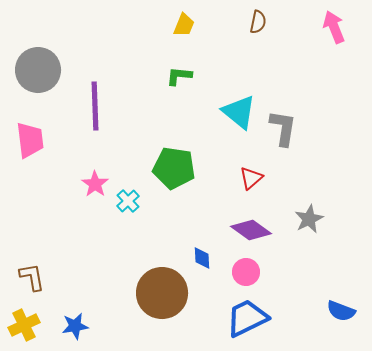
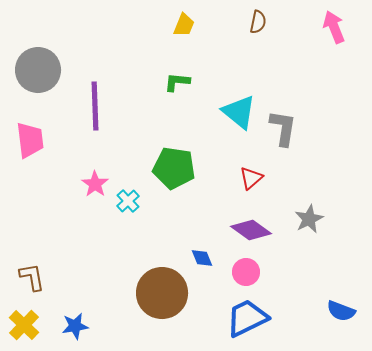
green L-shape: moved 2 px left, 6 px down
blue diamond: rotated 20 degrees counterclockwise
yellow cross: rotated 20 degrees counterclockwise
